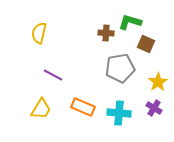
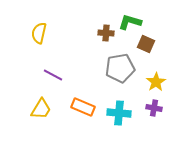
yellow star: moved 2 px left
purple cross: rotated 21 degrees counterclockwise
